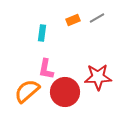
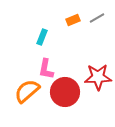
cyan rectangle: moved 4 px down; rotated 14 degrees clockwise
